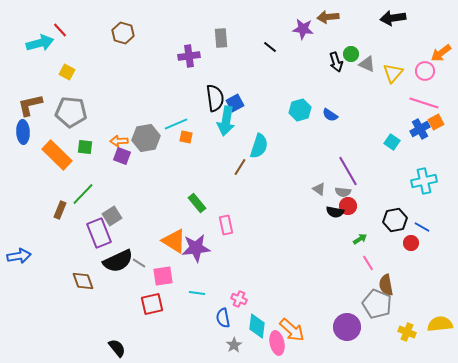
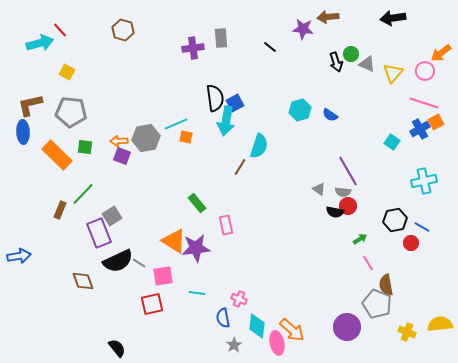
brown hexagon at (123, 33): moved 3 px up
purple cross at (189, 56): moved 4 px right, 8 px up
